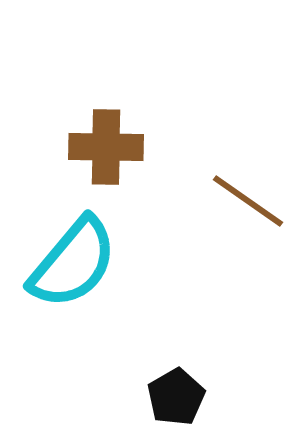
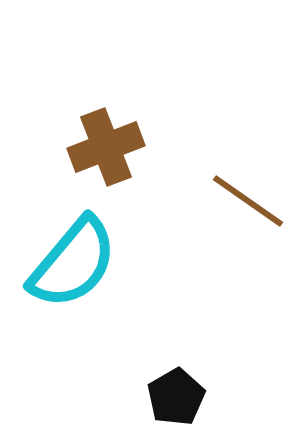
brown cross: rotated 22 degrees counterclockwise
